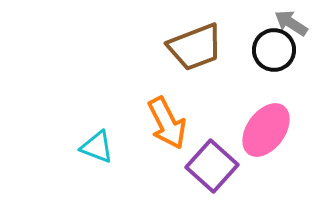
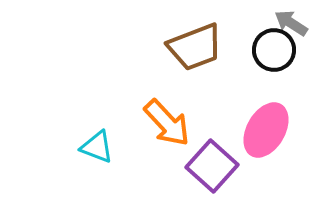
orange arrow: rotated 16 degrees counterclockwise
pink ellipse: rotated 6 degrees counterclockwise
